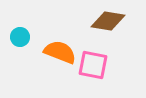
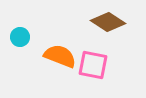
brown diamond: moved 1 px down; rotated 24 degrees clockwise
orange semicircle: moved 4 px down
